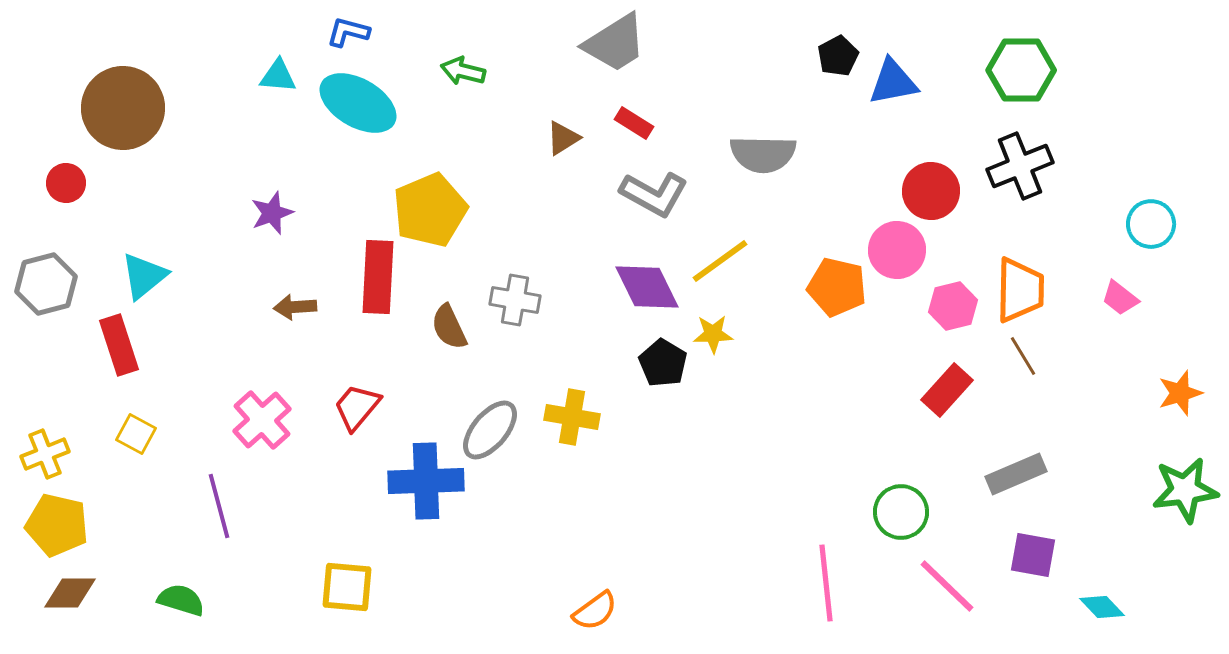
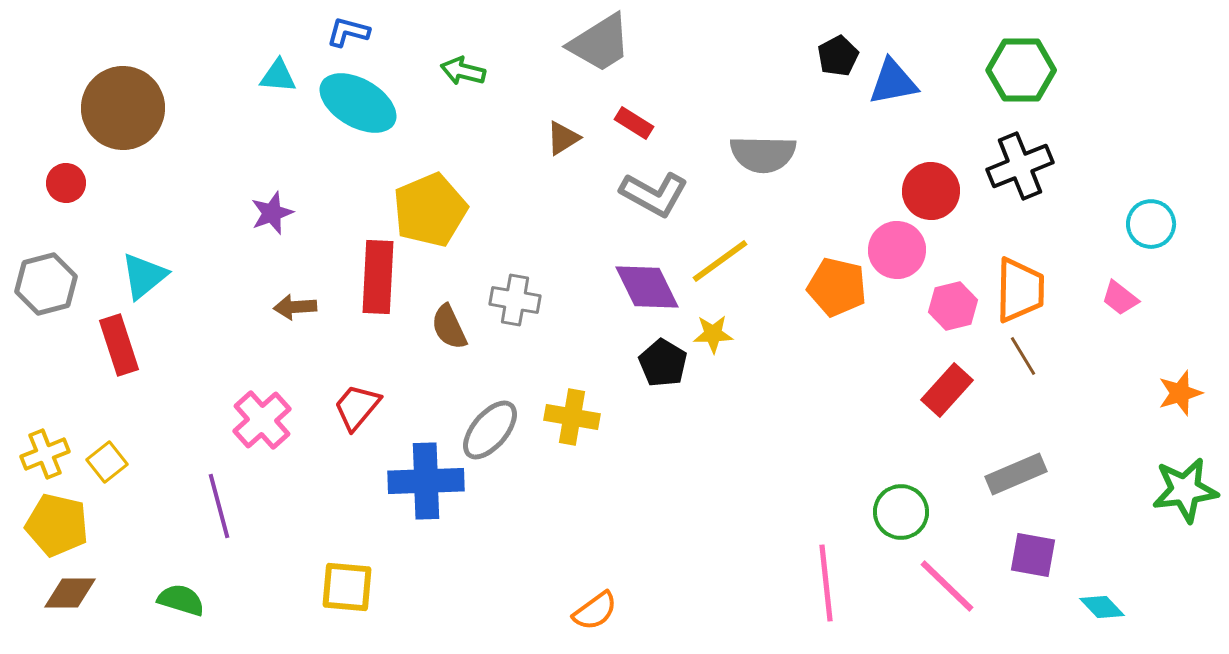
gray trapezoid at (615, 43): moved 15 px left
yellow square at (136, 434): moved 29 px left, 28 px down; rotated 24 degrees clockwise
